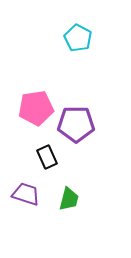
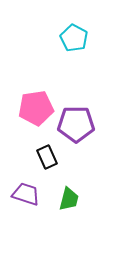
cyan pentagon: moved 4 px left
